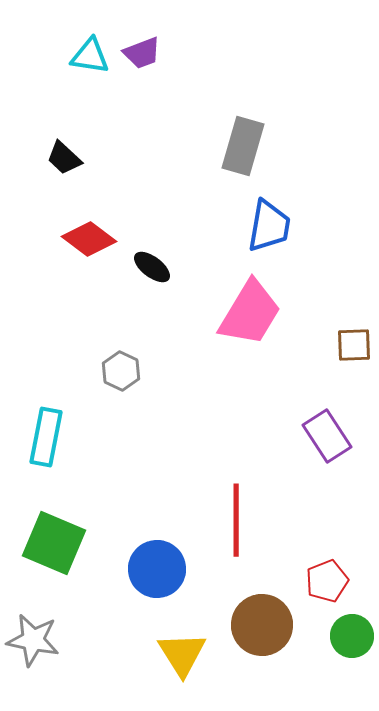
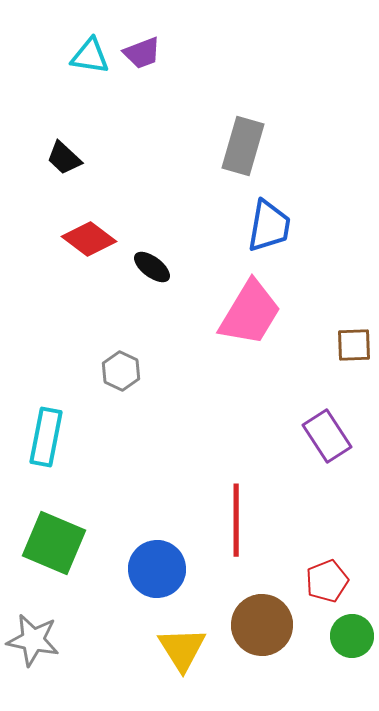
yellow triangle: moved 5 px up
